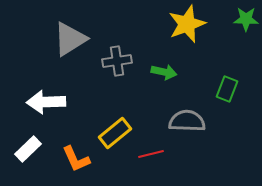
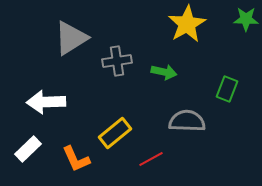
yellow star: rotated 9 degrees counterclockwise
gray triangle: moved 1 px right, 1 px up
red line: moved 5 px down; rotated 15 degrees counterclockwise
